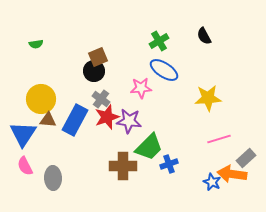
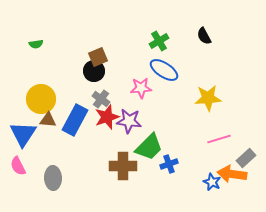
pink semicircle: moved 7 px left
